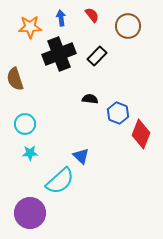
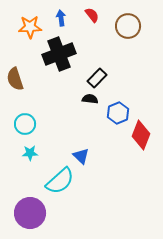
black rectangle: moved 22 px down
blue hexagon: rotated 15 degrees clockwise
red diamond: moved 1 px down
